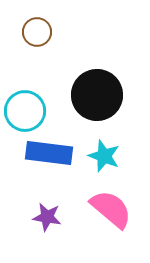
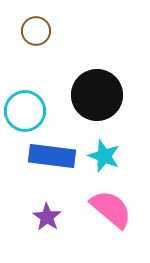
brown circle: moved 1 px left, 1 px up
blue rectangle: moved 3 px right, 3 px down
purple star: rotated 24 degrees clockwise
